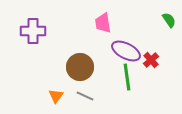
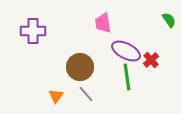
gray line: moved 1 px right, 2 px up; rotated 24 degrees clockwise
